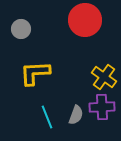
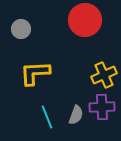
yellow cross: moved 2 px up; rotated 30 degrees clockwise
